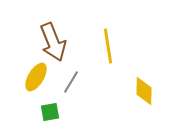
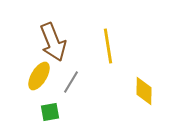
yellow ellipse: moved 3 px right, 1 px up
